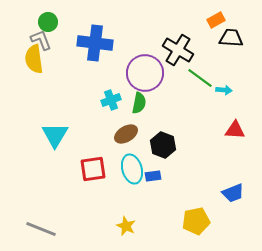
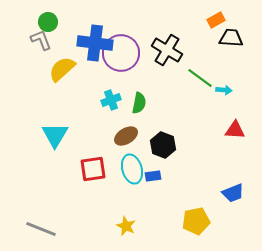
black cross: moved 11 px left
yellow semicircle: moved 28 px right, 10 px down; rotated 56 degrees clockwise
purple circle: moved 24 px left, 20 px up
brown ellipse: moved 2 px down
